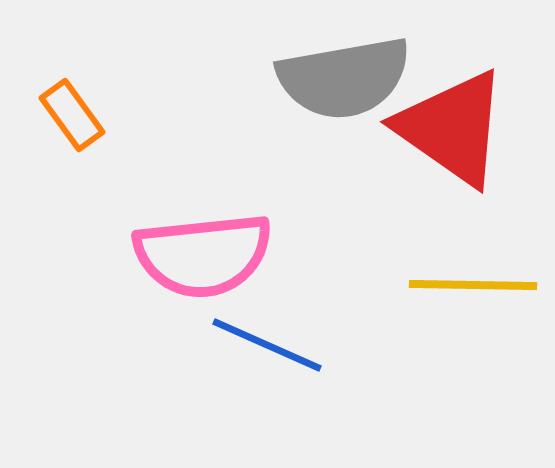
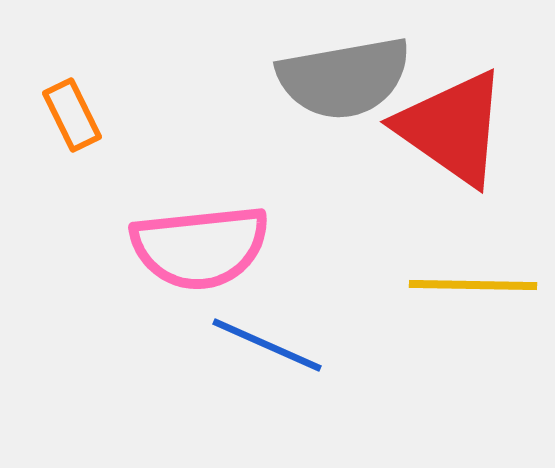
orange rectangle: rotated 10 degrees clockwise
pink semicircle: moved 3 px left, 8 px up
